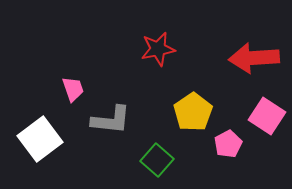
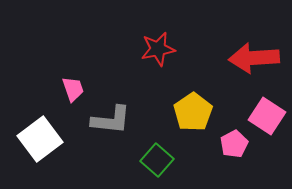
pink pentagon: moved 6 px right
